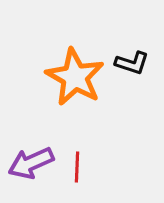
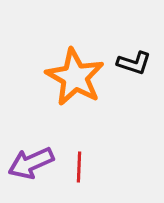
black L-shape: moved 2 px right
red line: moved 2 px right
